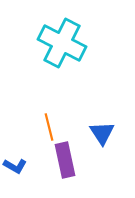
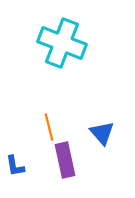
cyan cross: rotated 6 degrees counterclockwise
blue triangle: rotated 8 degrees counterclockwise
blue L-shape: rotated 50 degrees clockwise
